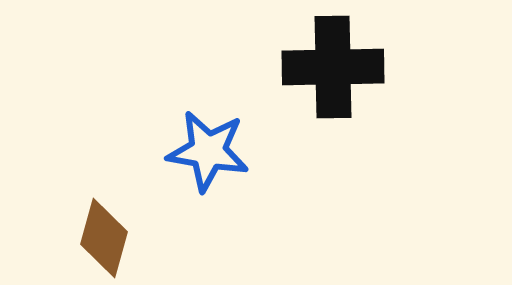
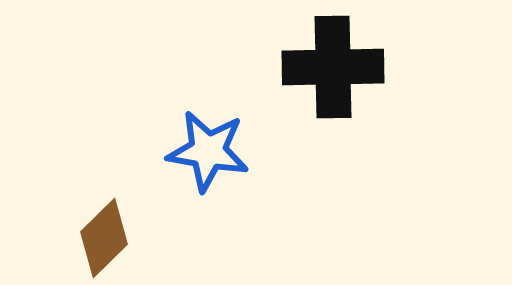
brown diamond: rotated 30 degrees clockwise
